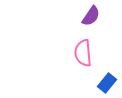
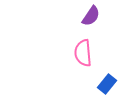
blue rectangle: moved 1 px down
